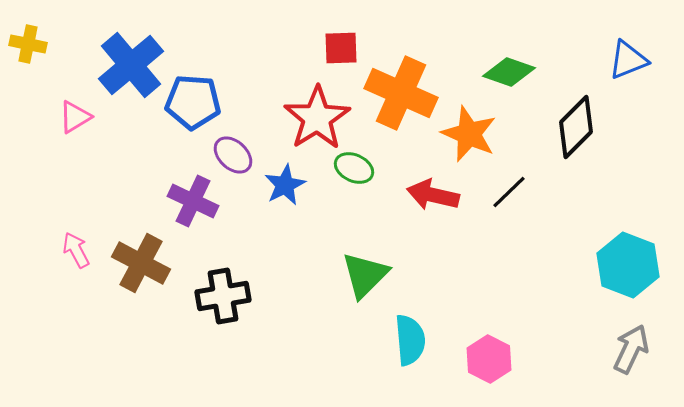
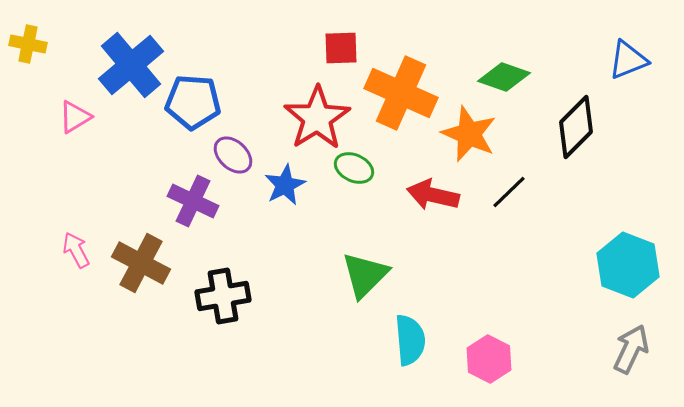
green diamond: moved 5 px left, 5 px down
